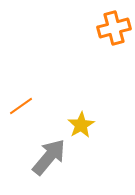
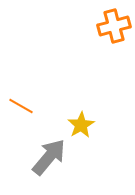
orange cross: moved 2 px up
orange line: rotated 65 degrees clockwise
